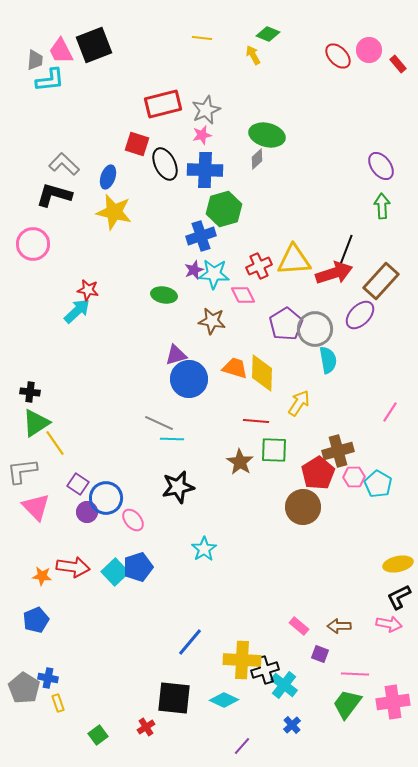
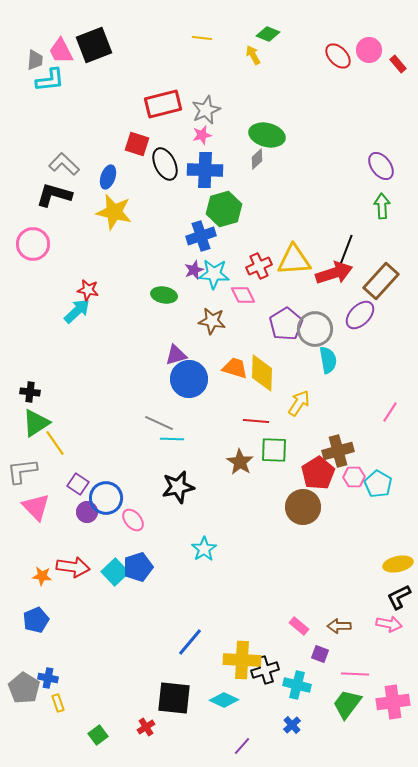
cyan cross at (284, 685): moved 13 px right; rotated 24 degrees counterclockwise
